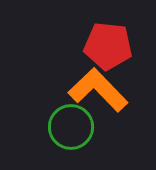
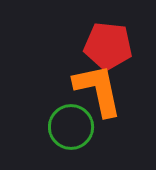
orange L-shape: rotated 32 degrees clockwise
